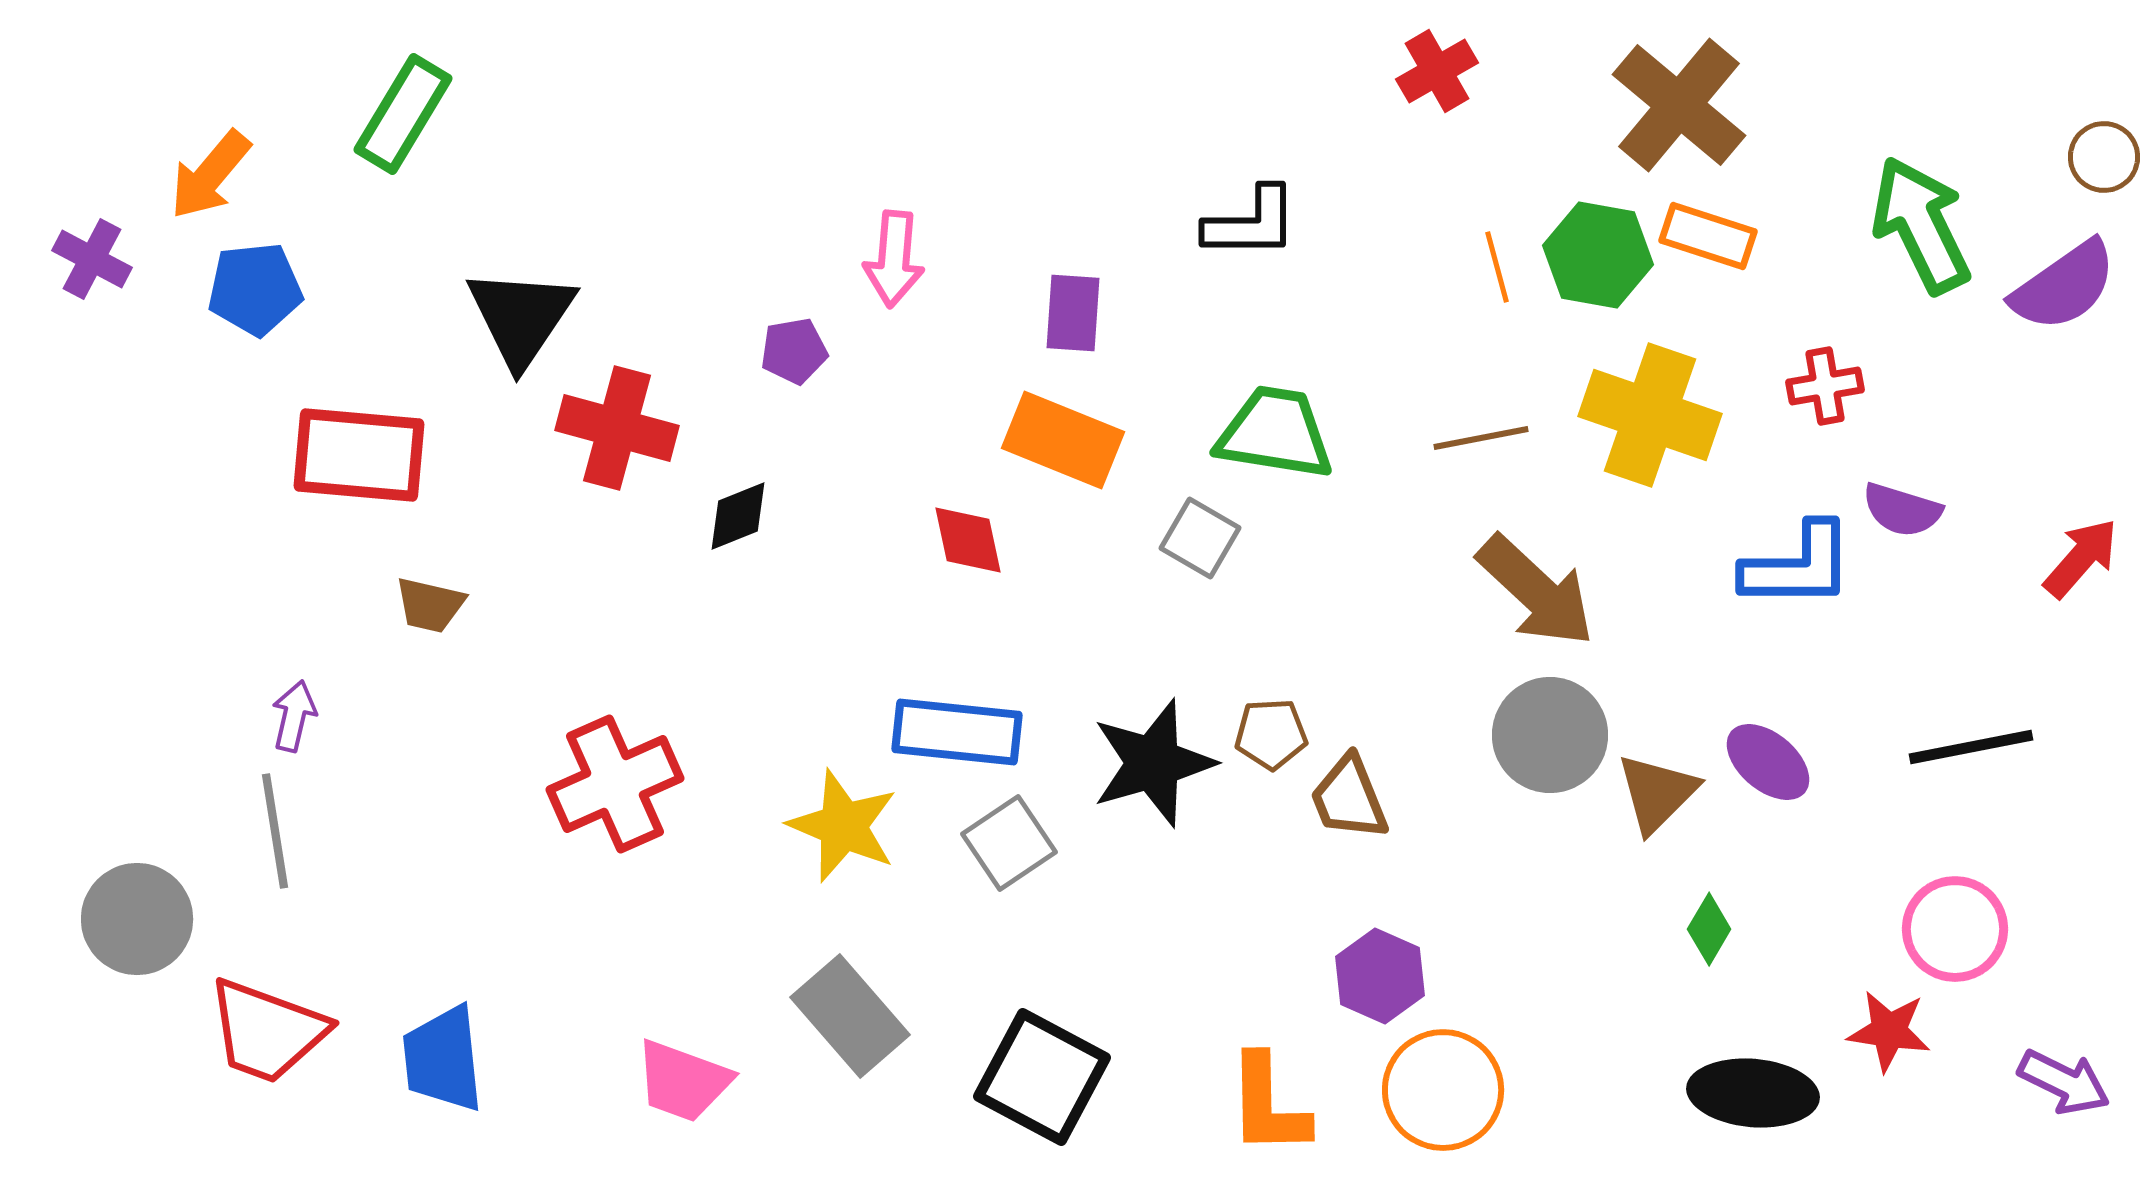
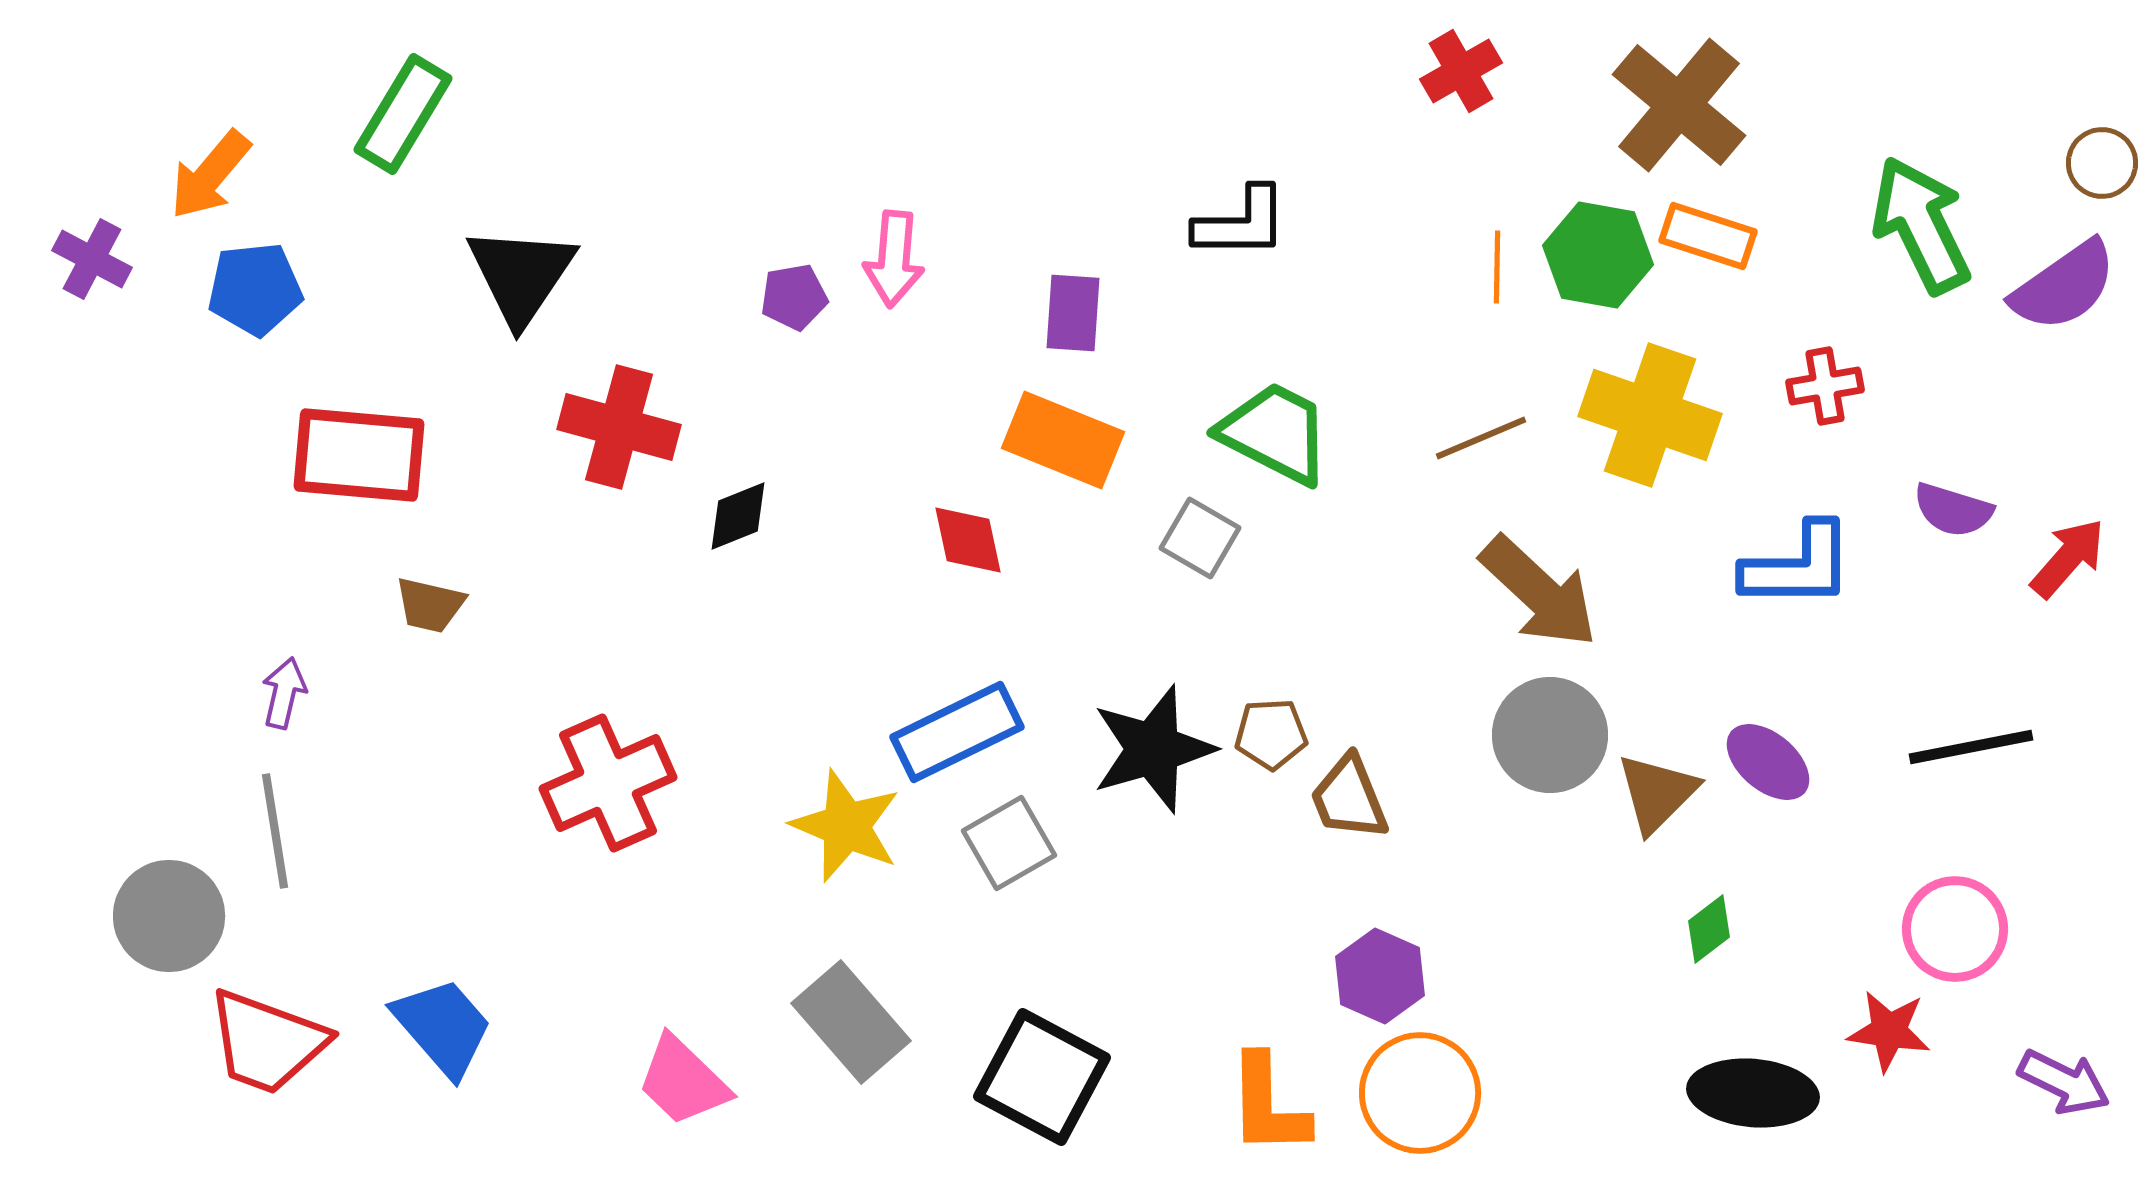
red cross at (1437, 71): moved 24 px right
brown circle at (2104, 157): moved 2 px left, 6 px down
black L-shape at (1251, 223): moved 10 px left
orange line at (1497, 267): rotated 16 degrees clockwise
black triangle at (521, 317): moved 42 px up
purple pentagon at (794, 351): moved 54 px up
red cross at (617, 428): moved 2 px right, 1 px up
green trapezoid at (1275, 433): rotated 18 degrees clockwise
brown line at (1481, 438): rotated 12 degrees counterclockwise
purple semicircle at (1902, 510): moved 51 px right
red arrow at (2081, 558): moved 13 px left
brown arrow at (1536, 591): moved 3 px right, 1 px down
purple arrow at (294, 716): moved 10 px left, 23 px up
blue rectangle at (957, 732): rotated 32 degrees counterclockwise
black star at (1153, 763): moved 14 px up
red cross at (615, 784): moved 7 px left, 1 px up
yellow star at (843, 826): moved 3 px right
gray square at (1009, 843): rotated 4 degrees clockwise
gray circle at (137, 919): moved 32 px right, 3 px up
green diamond at (1709, 929): rotated 22 degrees clockwise
gray rectangle at (850, 1016): moved 1 px right, 6 px down
red trapezoid at (267, 1031): moved 11 px down
blue trapezoid at (443, 1059): moved 32 px up; rotated 145 degrees clockwise
pink trapezoid at (683, 1081): rotated 24 degrees clockwise
orange circle at (1443, 1090): moved 23 px left, 3 px down
